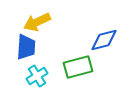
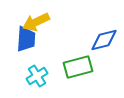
yellow arrow: moved 1 px left
blue trapezoid: moved 8 px up
